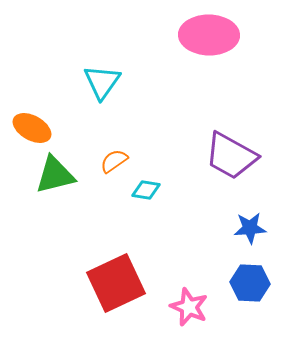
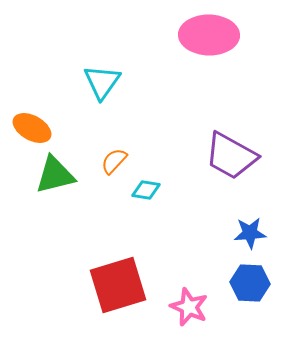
orange semicircle: rotated 12 degrees counterclockwise
blue star: moved 5 px down
red square: moved 2 px right, 2 px down; rotated 8 degrees clockwise
